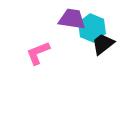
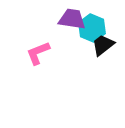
black trapezoid: moved 1 px down
